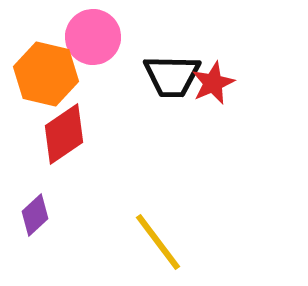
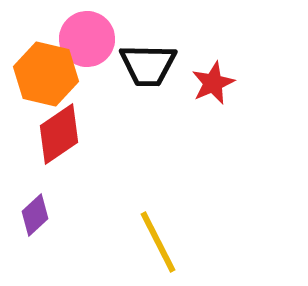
pink circle: moved 6 px left, 2 px down
black trapezoid: moved 24 px left, 11 px up
red diamond: moved 5 px left
yellow line: rotated 10 degrees clockwise
